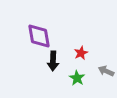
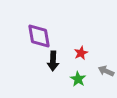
green star: moved 1 px right, 1 px down
